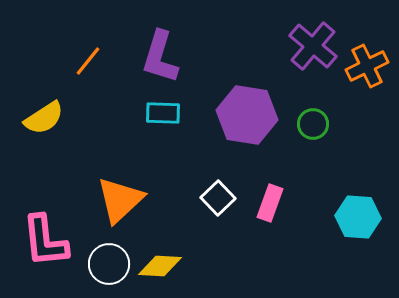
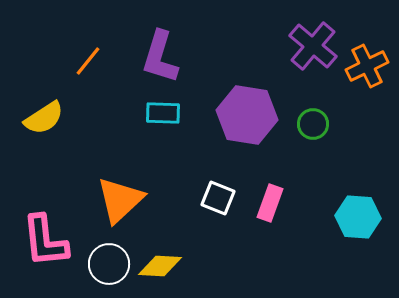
white square: rotated 24 degrees counterclockwise
